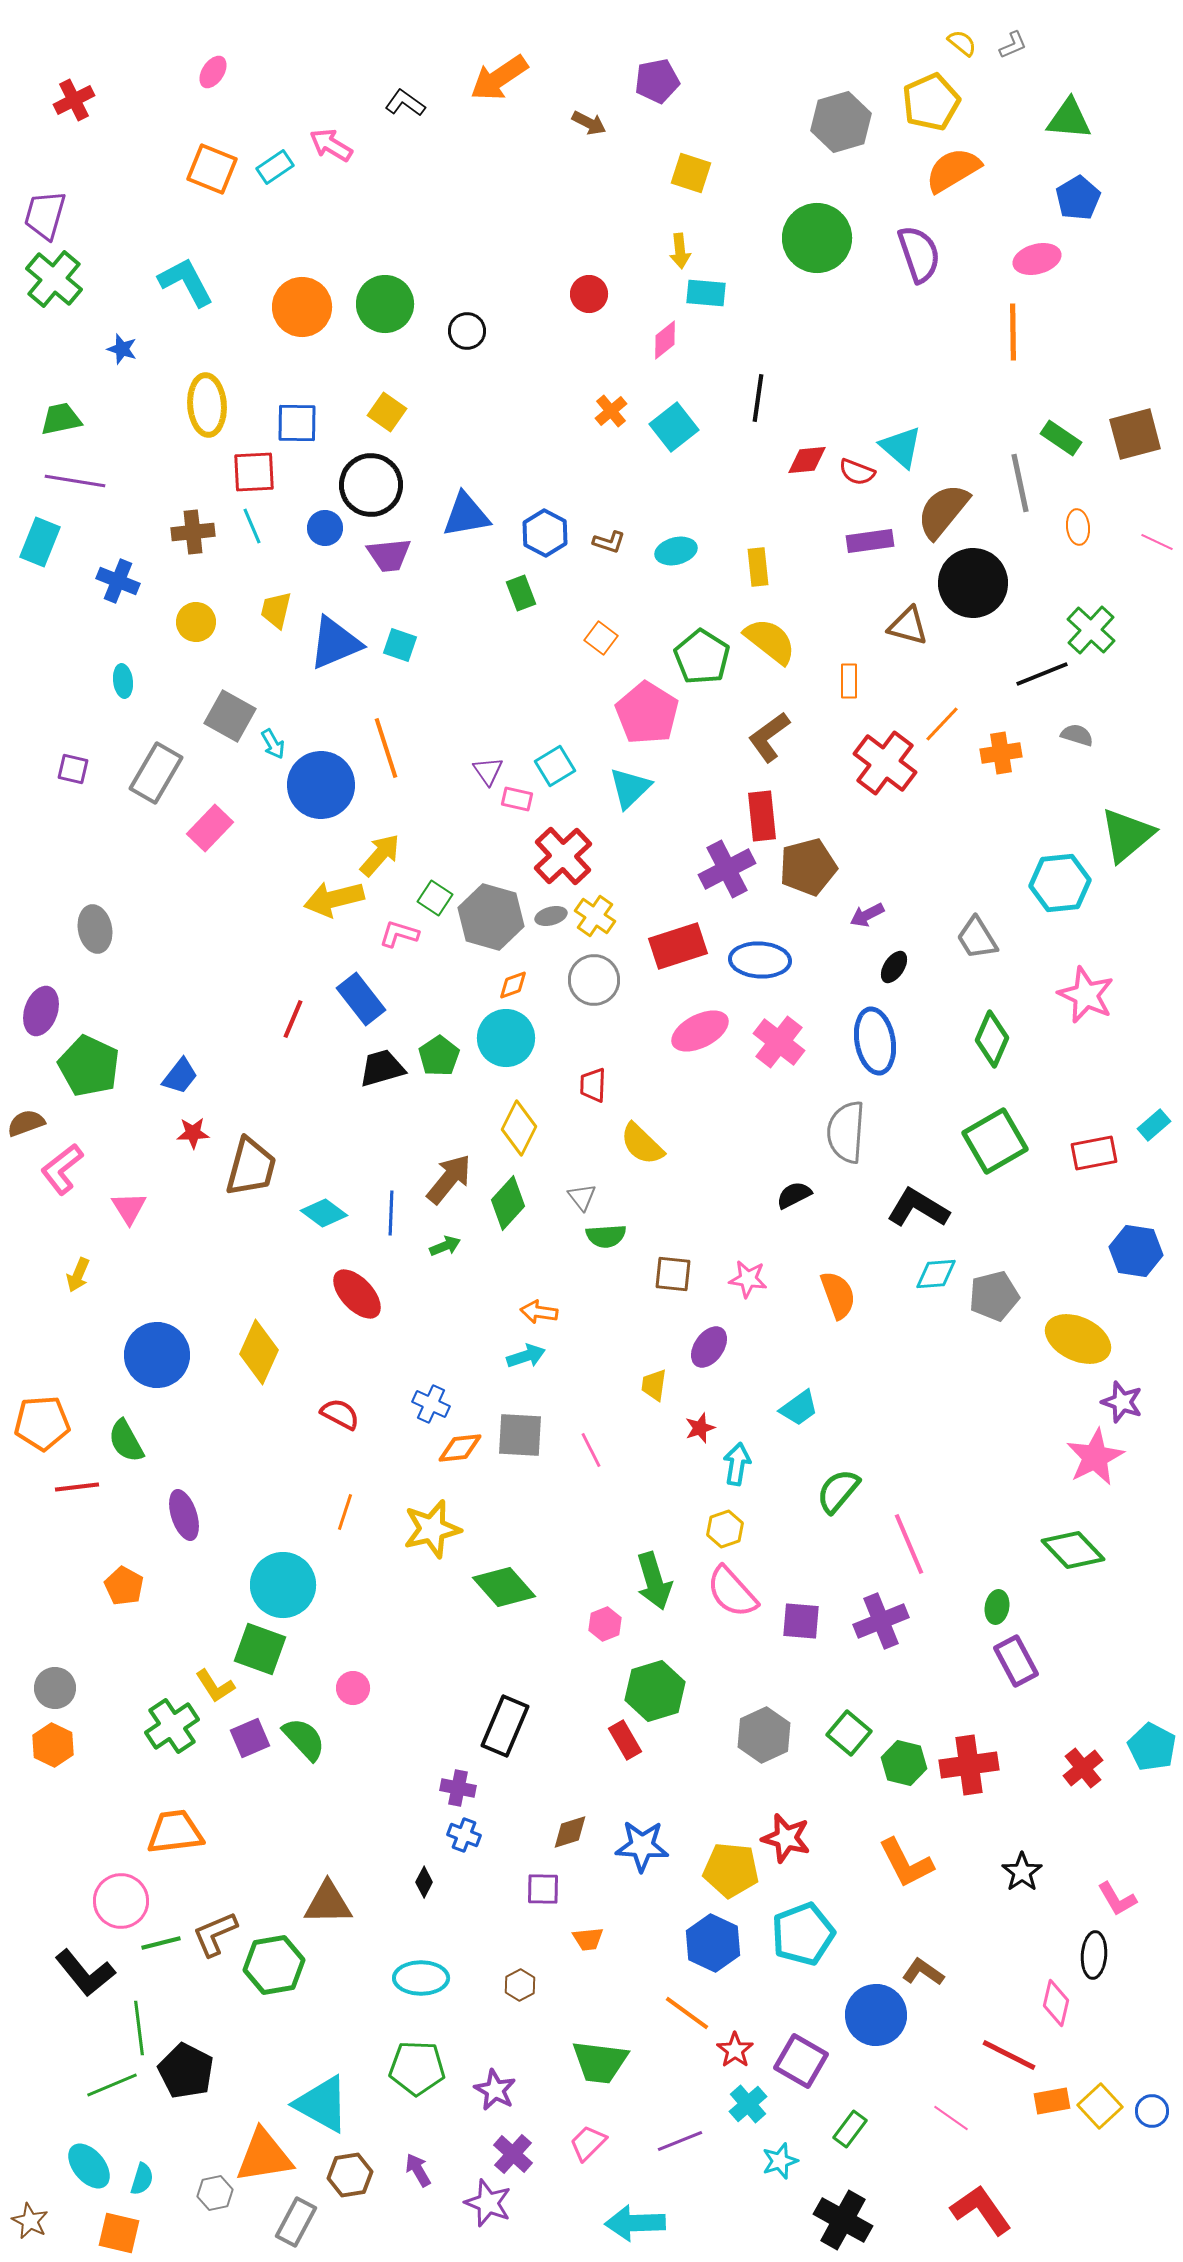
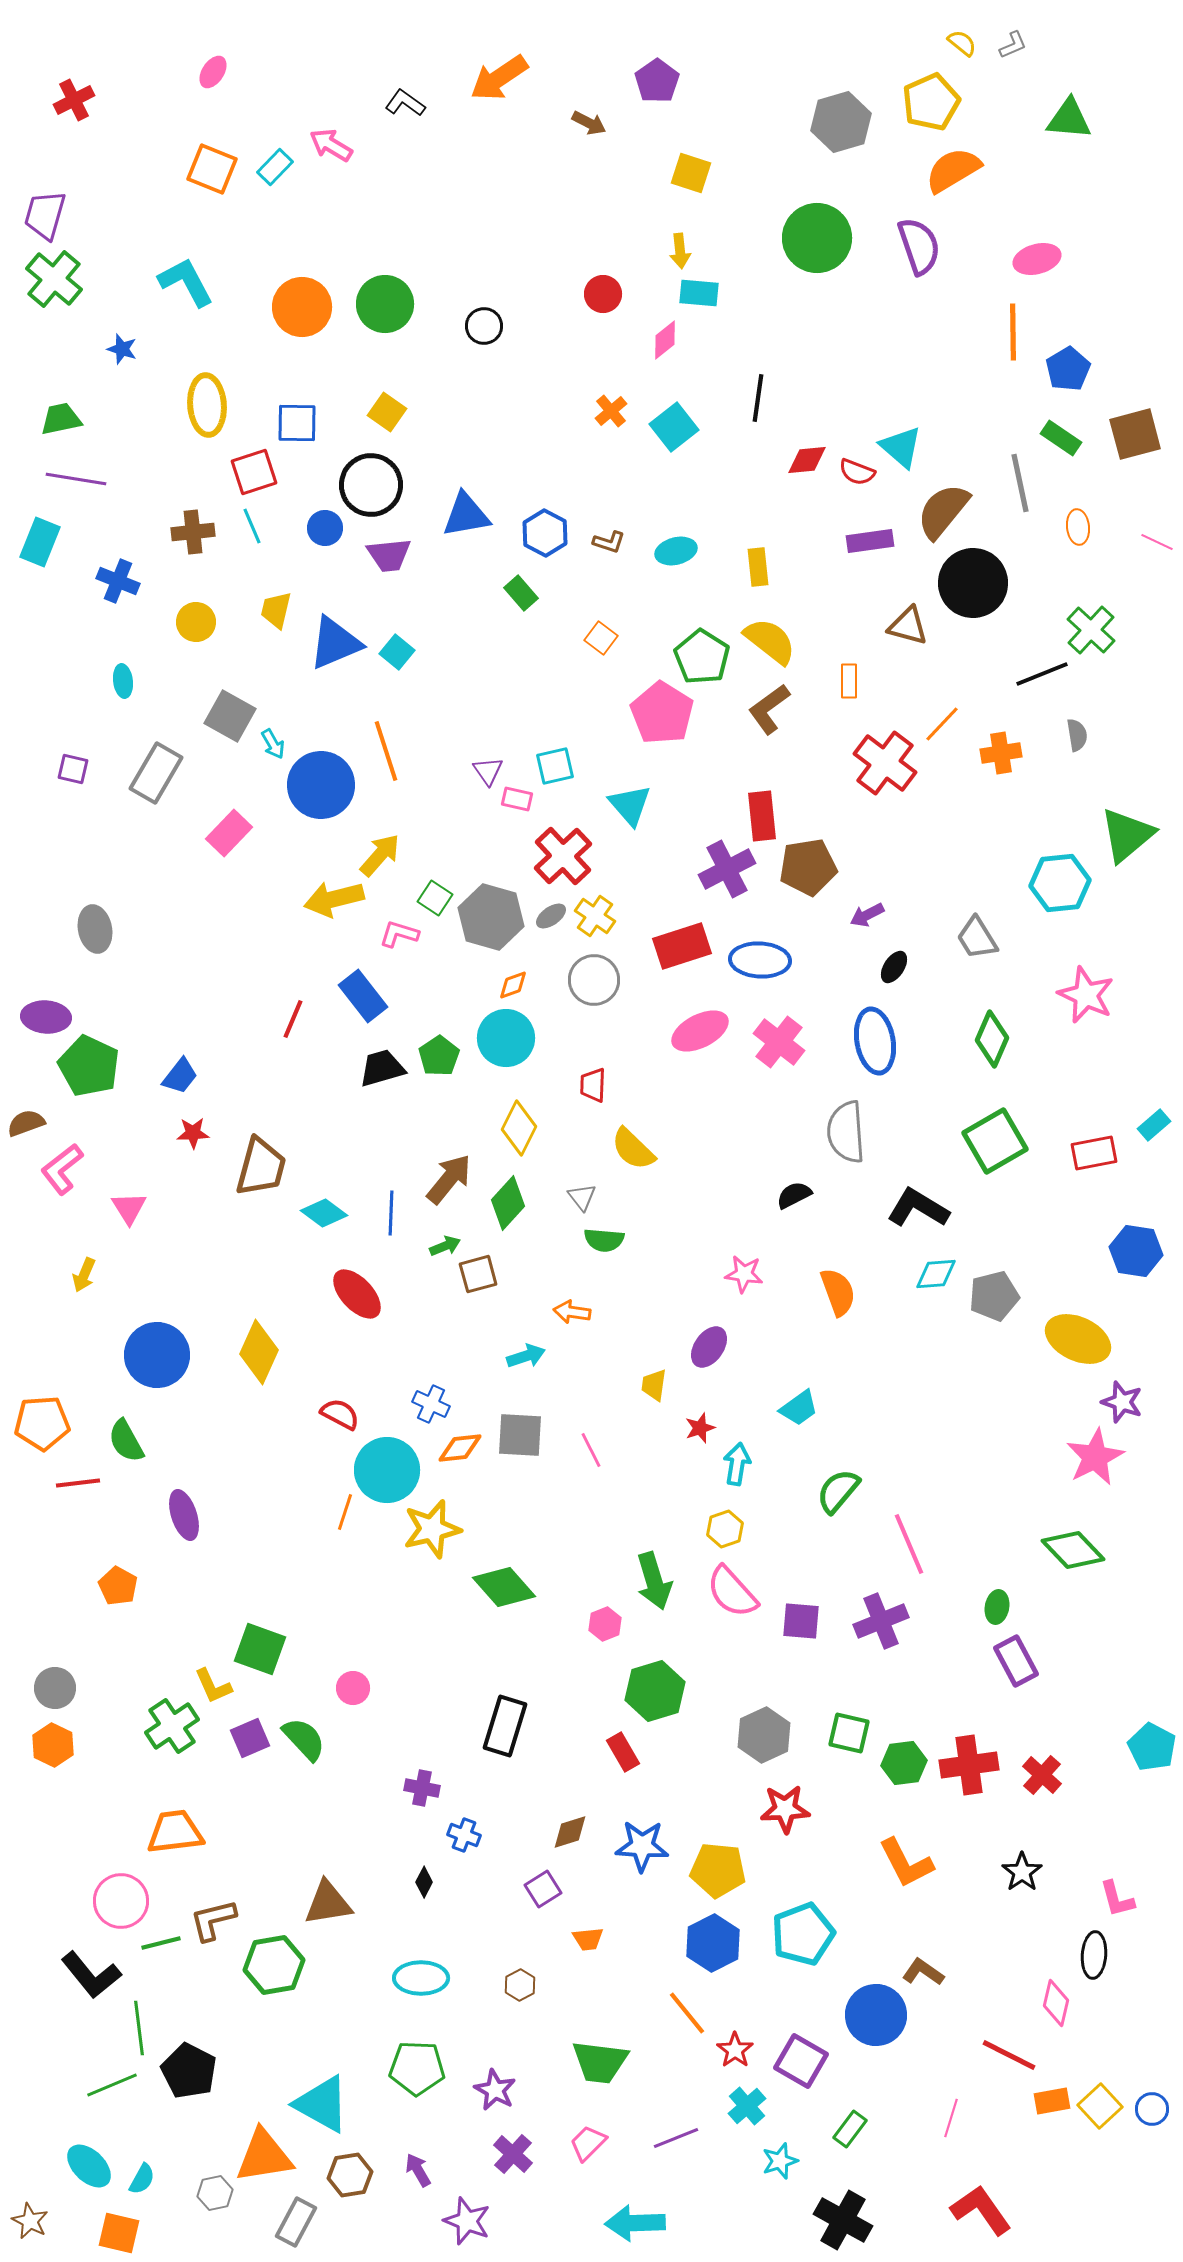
purple pentagon at (657, 81): rotated 24 degrees counterclockwise
cyan rectangle at (275, 167): rotated 12 degrees counterclockwise
blue pentagon at (1078, 198): moved 10 px left, 171 px down
purple semicircle at (919, 254): moved 8 px up
cyan rectangle at (706, 293): moved 7 px left
red circle at (589, 294): moved 14 px right
black circle at (467, 331): moved 17 px right, 5 px up
red square at (254, 472): rotated 15 degrees counterclockwise
purple line at (75, 481): moved 1 px right, 2 px up
green rectangle at (521, 593): rotated 20 degrees counterclockwise
cyan square at (400, 645): moved 3 px left, 7 px down; rotated 20 degrees clockwise
pink pentagon at (647, 713): moved 15 px right
gray semicircle at (1077, 735): rotated 64 degrees clockwise
brown L-shape at (769, 737): moved 28 px up
orange line at (386, 748): moved 3 px down
cyan square at (555, 766): rotated 18 degrees clockwise
cyan triangle at (630, 788): moved 17 px down; rotated 27 degrees counterclockwise
pink rectangle at (210, 828): moved 19 px right, 5 px down
brown pentagon at (808, 867): rotated 6 degrees clockwise
gray ellipse at (551, 916): rotated 20 degrees counterclockwise
red rectangle at (678, 946): moved 4 px right
blue rectangle at (361, 999): moved 2 px right, 3 px up
purple ellipse at (41, 1011): moved 5 px right, 6 px down; rotated 75 degrees clockwise
gray semicircle at (846, 1132): rotated 8 degrees counterclockwise
yellow semicircle at (642, 1144): moved 9 px left, 5 px down
brown trapezoid at (251, 1167): moved 10 px right
green semicircle at (606, 1236): moved 2 px left, 4 px down; rotated 9 degrees clockwise
brown square at (673, 1274): moved 195 px left; rotated 21 degrees counterclockwise
yellow arrow at (78, 1275): moved 6 px right
pink star at (748, 1279): moved 4 px left, 5 px up
orange semicircle at (838, 1295): moved 3 px up
orange arrow at (539, 1312): moved 33 px right
red line at (77, 1487): moved 1 px right, 4 px up
cyan circle at (283, 1585): moved 104 px right, 115 px up
orange pentagon at (124, 1586): moved 6 px left
yellow L-shape at (215, 1686): moved 2 px left; rotated 9 degrees clockwise
black rectangle at (505, 1726): rotated 6 degrees counterclockwise
green square at (849, 1733): rotated 27 degrees counterclockwise
red rectangle at (625, 1740): moved 2 px left, 12 px down
green hexagon at (904, 1763): rotated 21 degrees counterclockwise
red cross at (1083, 1768): moved 41 px left, 7 px down; rotated 9 degrees counterclockwise
purple cross at (458, 1788): moved 36 px left
red star at (786, 1838): moved 1 px left, 29 px up; rotated 18 degrees counterclockwise
yellow pentagon at (731, 1870): moved 13 px left
purple square at (543, 1889): rotated 33 degrees counterclockwise
pink L-shape at (1117, 1899): rotated 15 degrees clockwise
brown triangle at (328, 1903): rotated 8 degrees counterclockwise
brown L-shape at (215, 1934): moved 2 px left, 14 px up; rotated 9 degrees clockwise
blue hexagon at (713, 1943): rotated 8 degrees clockwise
black L-shape at (85, 1973): moved 6 px right, 2 px down
orange line at (687, 2013): rotated 15 degrees clockwise
black pentagon at (186, 2071): moved 3 px right
cyan cross at (748, 2104): moved 1 px left, 2 px down
blue circle at (1152, 2111): moved 2 px up
pink line at (951, 2118): rotated 72 degrees clockwise
purple line at (680, 2141): moved 4 px left, 3 px up
cyan ellipse at (89, 2166): rotated 6 degrees counterclockwise
cyan semicircle at (142, 2179): rotated 12 degrees clockwise
purple star at (488, 2203): moved 21 px left, 18 px down
